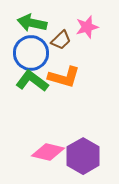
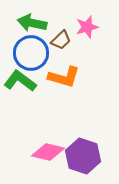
green L-shape: moved 12 px left
purple hexagon: rotated 12 degrees counterclockwise
